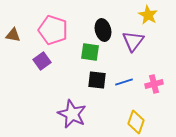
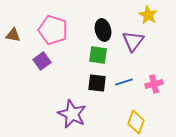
green square: moved 8 px right, 3 px down
black square: moved 3 px down
